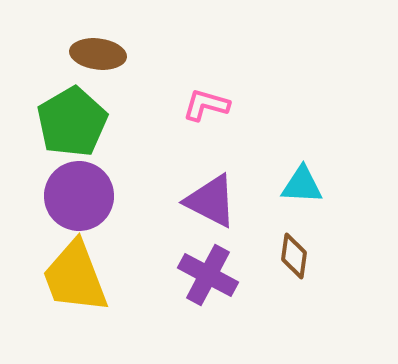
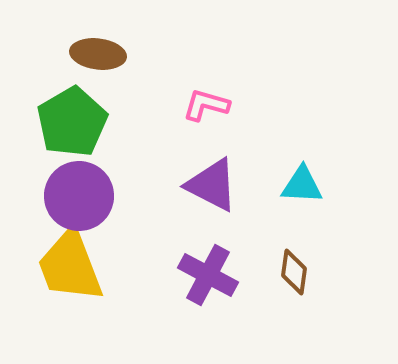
purple triangle: moved 1 px right, 16 px up
brown diamond: moved 16 px down
yellow trapezoid: moved 5 px left, 11 px up
